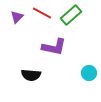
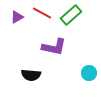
purple triangle: rotated 16 degrees clockwise
